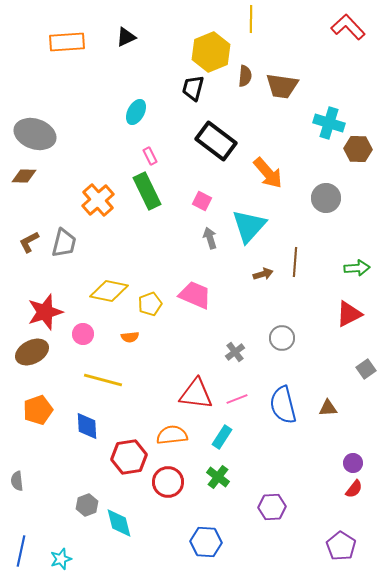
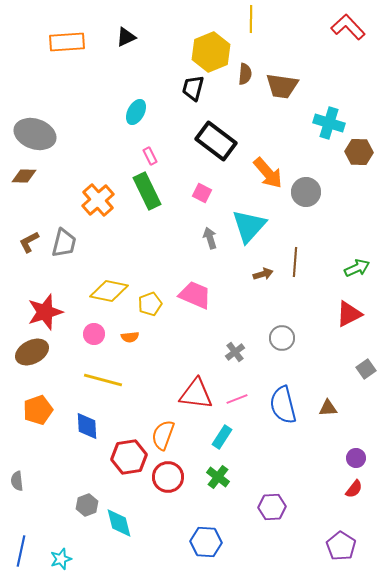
brown semicircle at (245, 76): moved 2 px up
brown hexagon at (358, 149): moved 1 px right, 3 px down
gray circle at (326, 198): moved 20 px left, 6 px up
pink square at (202, 201): moved 8 px up
green arrow at (357, 268): rotated 20 degrees counterclockwise
pink circle at (83, 334): moved 11 px right
orange semicircle at (172, 435): moved 9 px left; rotated 64 degrees counterclockwise
purple circle at (353, 463): moved 3 px right, 5 px up
red circle at (168, 482): moved 5 px up
